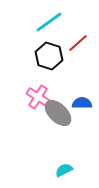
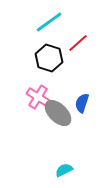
black hexagon: moved 2 px down
blue semicircle: rotated 72 degrees counterclockwise
